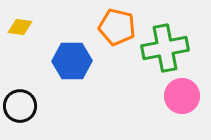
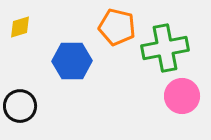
yellow diamond: rotated 25 degrees counterclockwise
